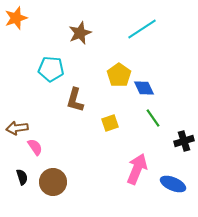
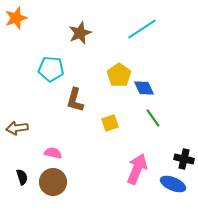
black cross: moved 18 px down; rotated 30 degrees clockwise
pink semicircle: moved 18 px right, 6 px down; rotated 42 degrees counterclockwise
